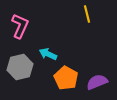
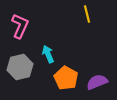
cyan arrow: rotated 42 degrees clockwise
